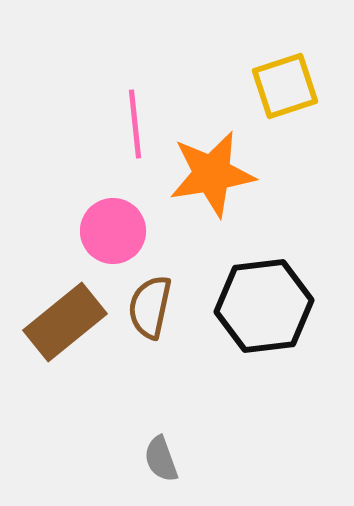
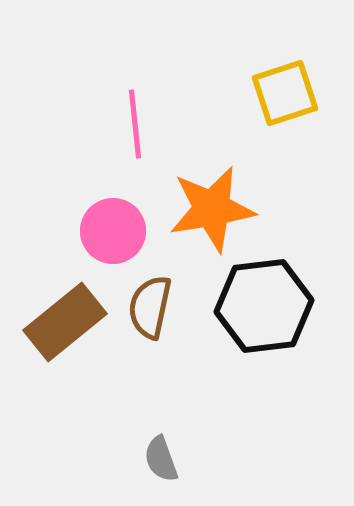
yellow square: moved 7 px down
orange star: moved 35 px down
